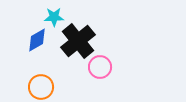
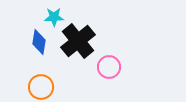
blue diamond: moved 2 px right, 2 px down; rotated 50 degrees counterclockwise
pink circle: moved 9 px right
